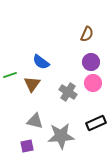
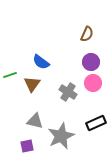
gray star: rotated 20 degrees counterclockwise
